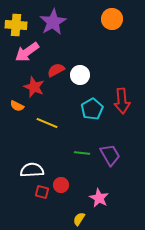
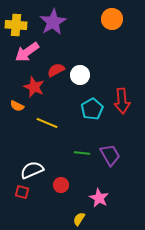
white semicircle: rotated 20 degrees counterclockwise
red square: moved 20 px left
